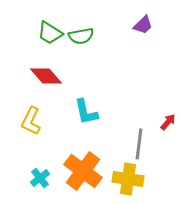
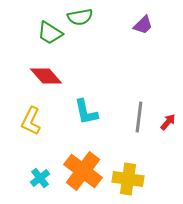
green semicircle: moved 1 px left, 19 px up
gray line: moved 27 px up
